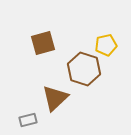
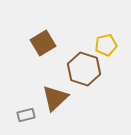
brown square: rotated 15 degrees counterclockwise
gray rectangle: moved 2 px left, 5 px up
